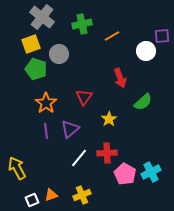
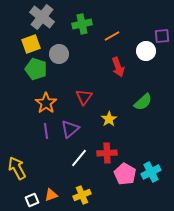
red arrow: moved 2 px left, 11 px up
